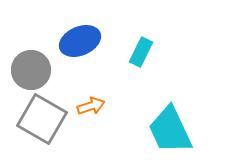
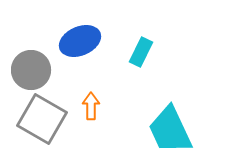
orange arrow: rotated 72 degrees counterclockwise
